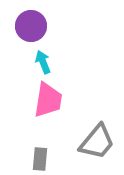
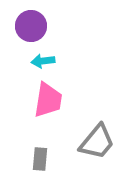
cyan arrow: moved 1 px up; rotated 75 degrees counterclockwise
